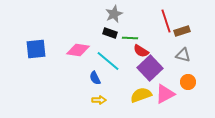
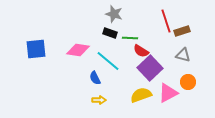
gray star: rotated 30 degrees counterclockwise
pink triangle: moved 3 px right, 1 px up
